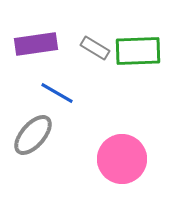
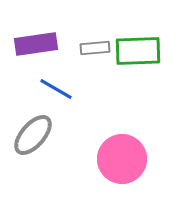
gray rectangle: rotated 36 degrees counterclockwise
blue line: moved 1 px left, 4 px up
